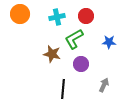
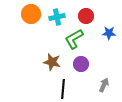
orange circle: moved 11 px right
blue star: moved 9 px up
brown star: moved 8 px down
